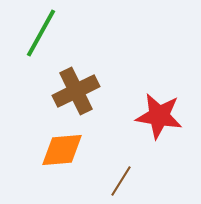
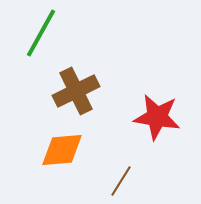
red star: moved 2 px left, 1 px down
